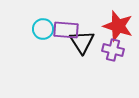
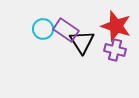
red star: moved 2 px left
purple rectangle: rotated 30 degrees clockwise
purple cross: moved 2 px right
